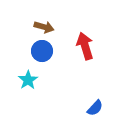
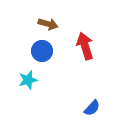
brown arrow: moved 4 px right, 3 px up
cyan star: rotated 18 degrees clockwise
blue semicircle: moved 3 px left
